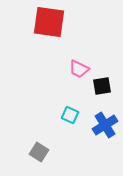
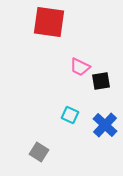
pink trapezoid: moved 1 px right, 2 px up
black square: moved 1 px left, 5 px up
blue cross: rotated 15 degrees counterclockwise
